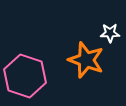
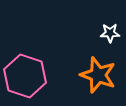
orange star: moved 12 px right, 15 px down
